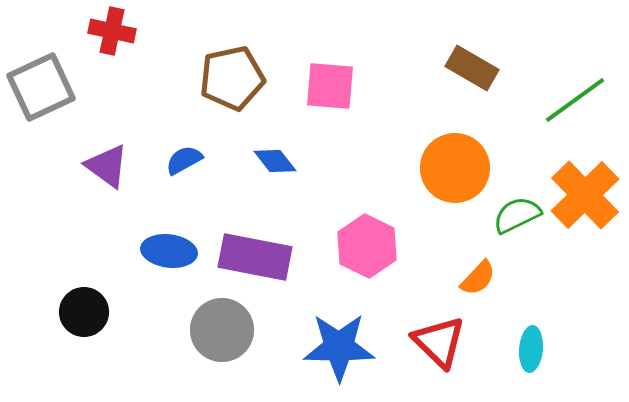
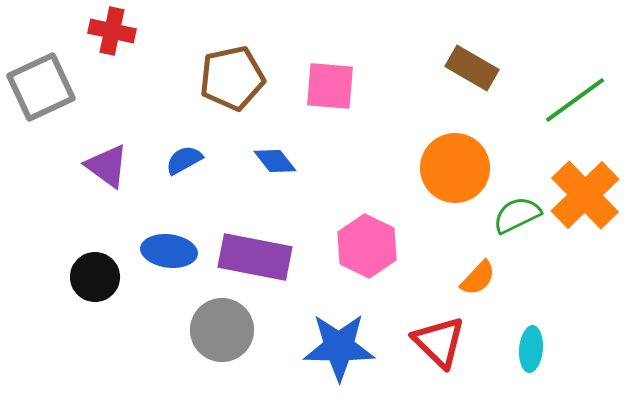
black circle: moved 11 px right, 35 px up
